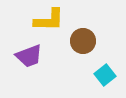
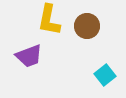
yellow L-shape: rotated 100 degrees clockwise
brown circle: moved 4 px right, 15 px up
